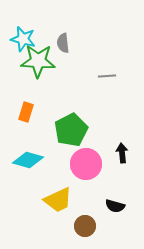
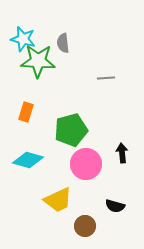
gray line: moved 1 px left, 2 px down
green pentagon: rotated 12 degrees clockwise
